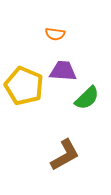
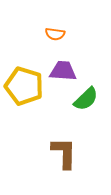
yellow pentagon: rotated 6 degrees counterclockwise
green semicircle: moved 1 px left, 1 px down
brown L-shape: moved 1 px left, 2 px up; rotated 60 degrees counterclockwise
